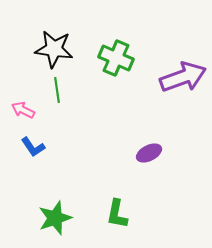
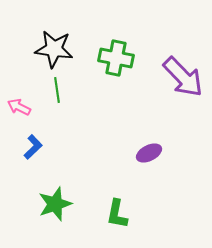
green cross: rotated 12 degrees counterclockwise
purple arrow: rotated 66 degrees clockwise
pink arrow: moved 4 px left, 3 px up
blue L-shape: rotated 100 degrees counterclockwise
green star: moved 14 px up
